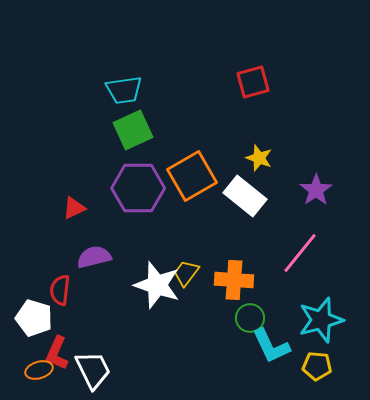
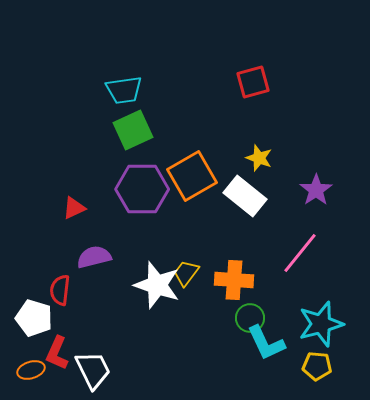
purple hexagon: moved 4 px right, 1 px down
cyan star: moved 4 px down
cyan L-shape: moved 5 px left, 3 px up
orange ellipse: moved 8 px left
